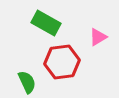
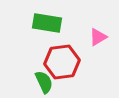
green rectangle: moved 1 px right; rotated 20 degrees counterclockwise
green semicircle: moved 17 px right
